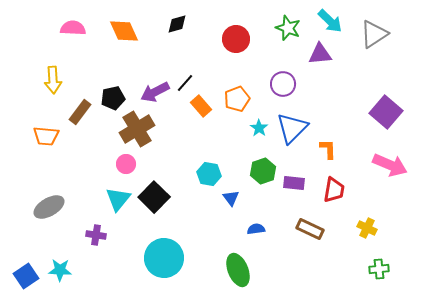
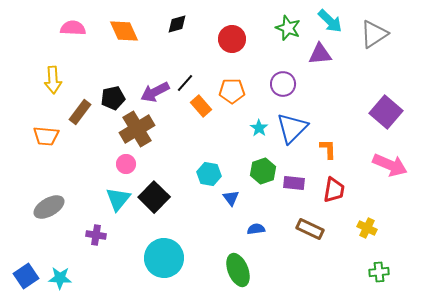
red circle at (236, 39): moved 4 px left
orange pentagon at (237, 99): moved 5 px left, 8 px up; rotated 20 degrees clockwise
green cross at (379, 269): moved 3 px down
cyan star at (60, 270): moved 8 px down
